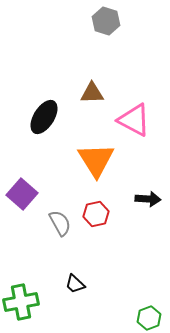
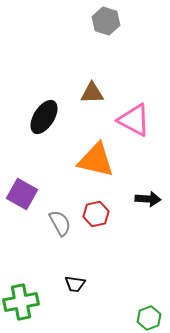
orange triangle: rotated 45 degrees counterclockwise
purple square: rotated 12 degrees counterclockwise
black trapezoid: rotated 35 degrees counterclockwise
